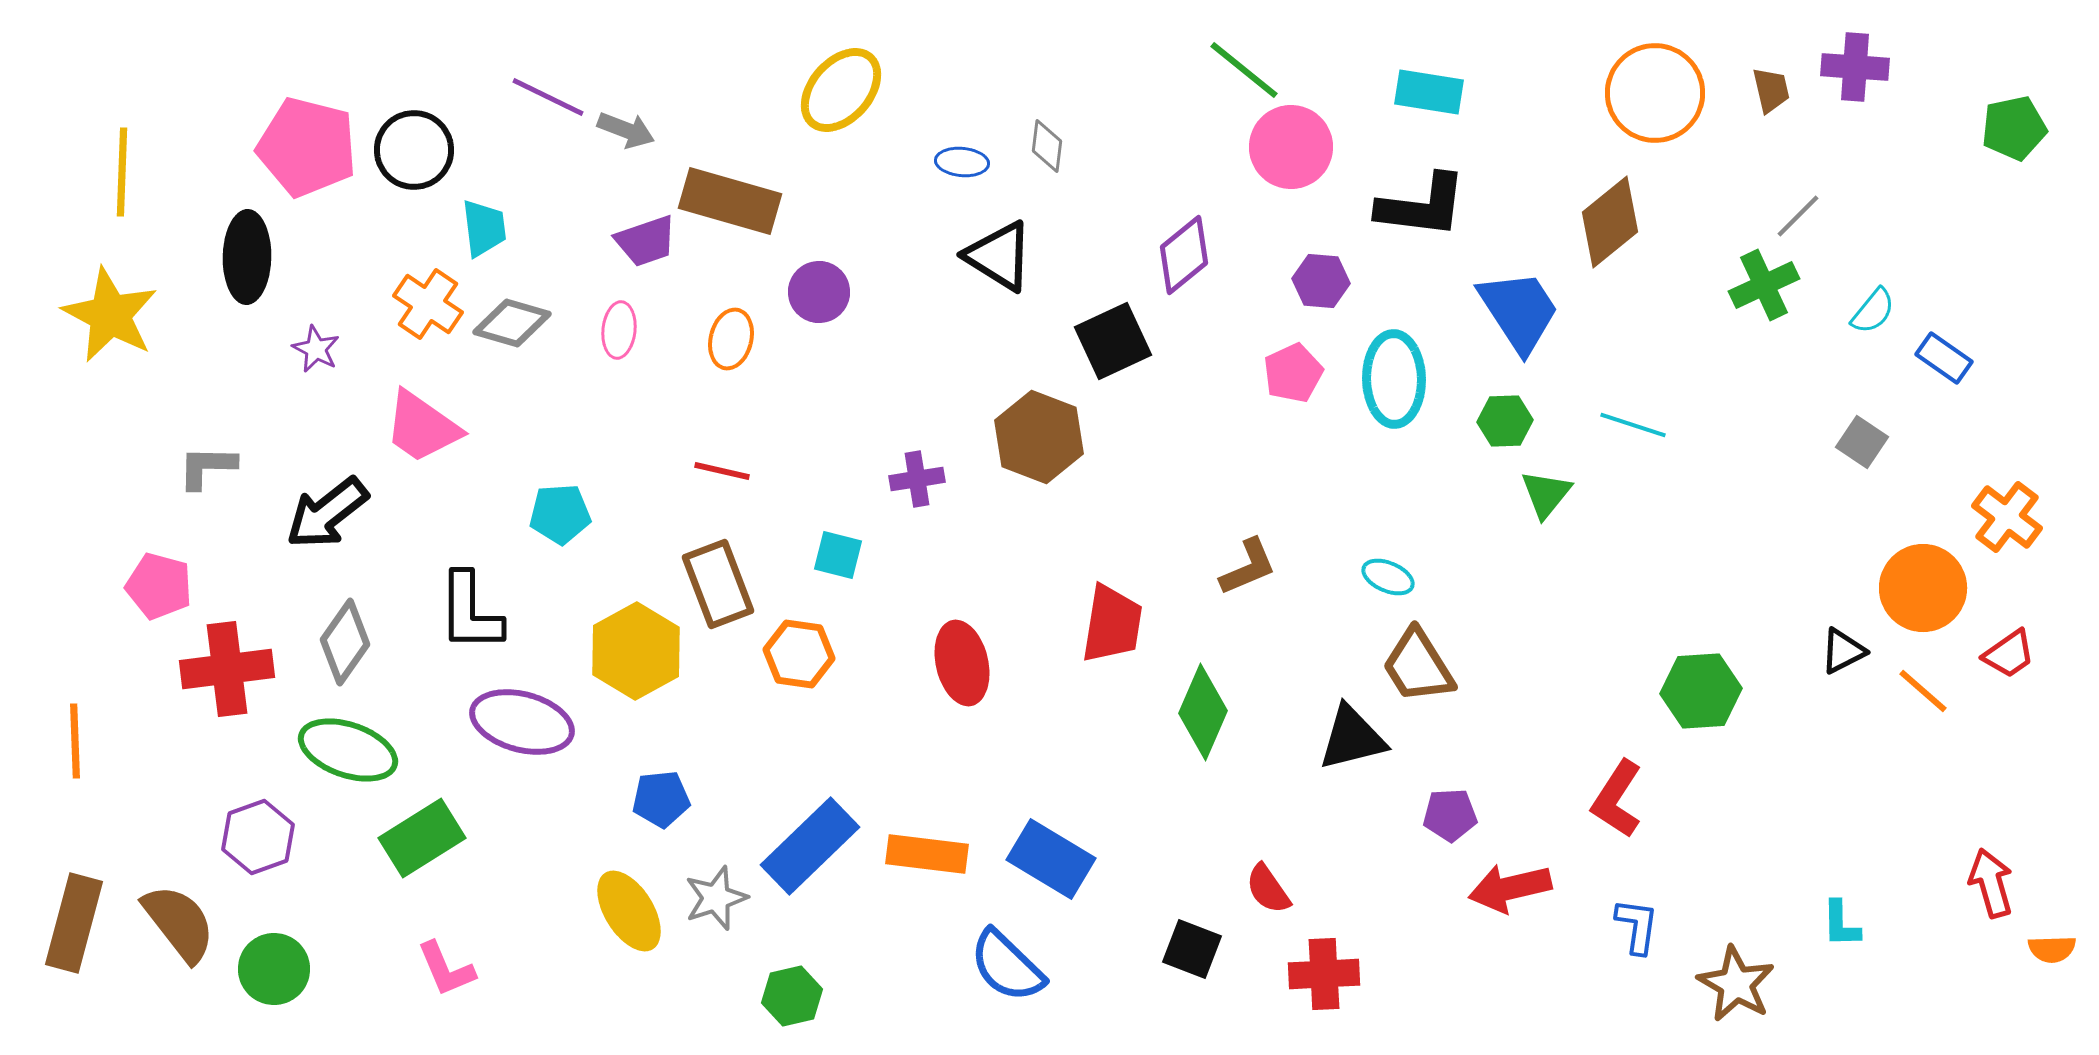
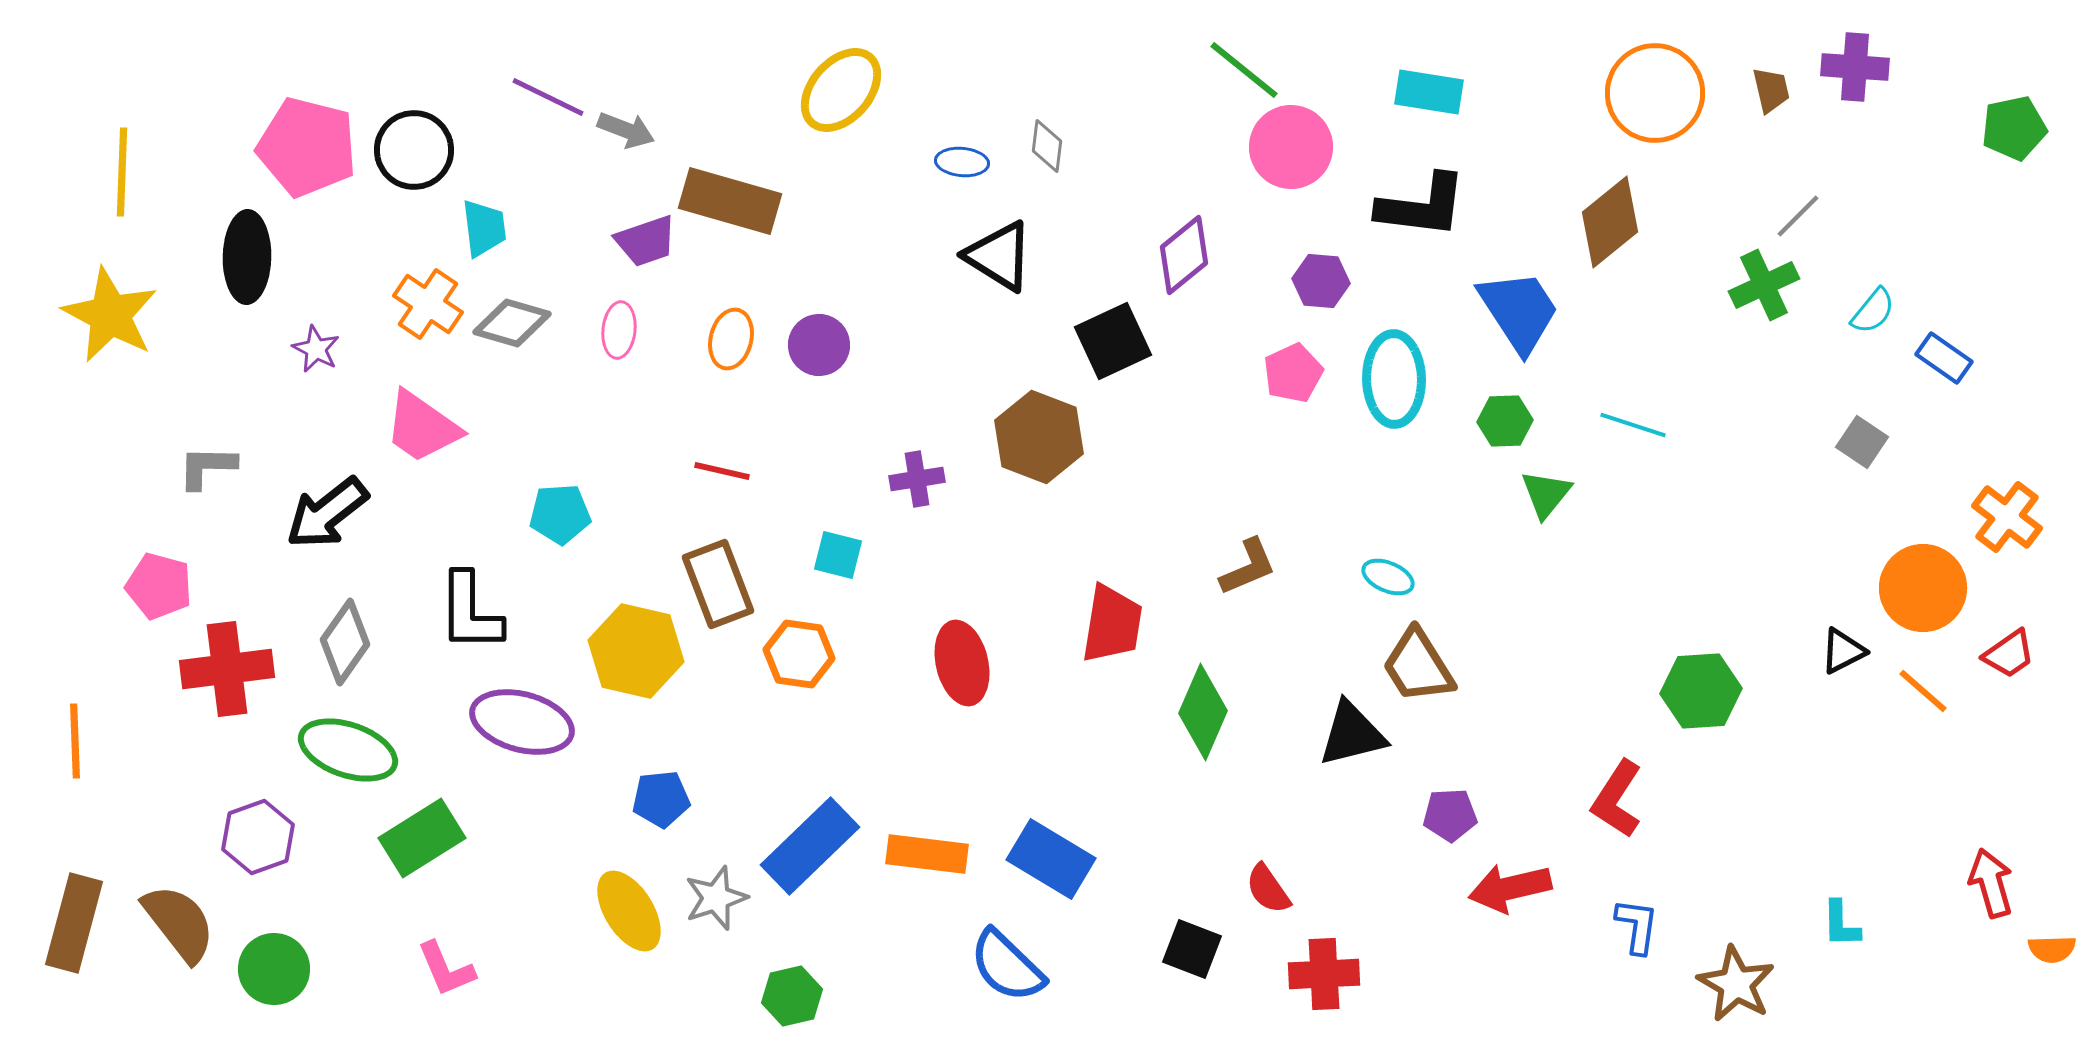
purple circle at (819, 292): moved 53 px down
yellow hexagon at (636, 651): rotated 18 degrees counterclockwise
black triangle at (1352, 738): moved 4 px up
